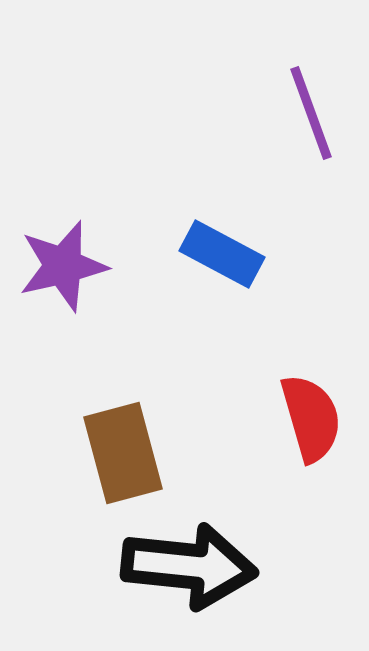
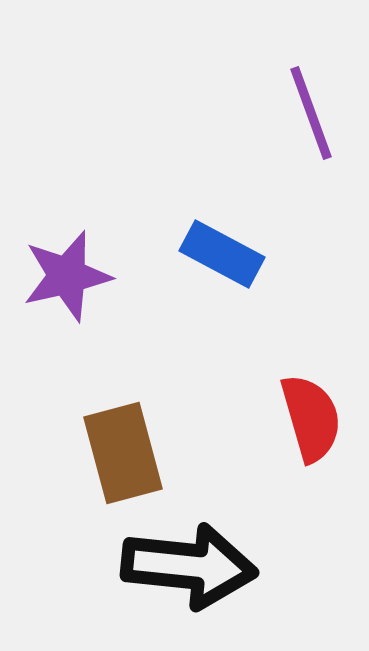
purple star: moved 4 px right, 10 px down
